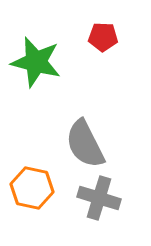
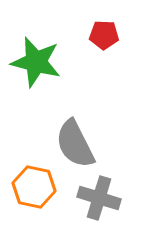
red pentagon: moved 1 px right, 2 px up
gray semicircle: moved 10 px left
orange hexagon: moved 2 px right, 1 px up
